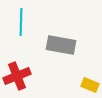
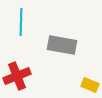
gray rectangle: moved 1 px right
